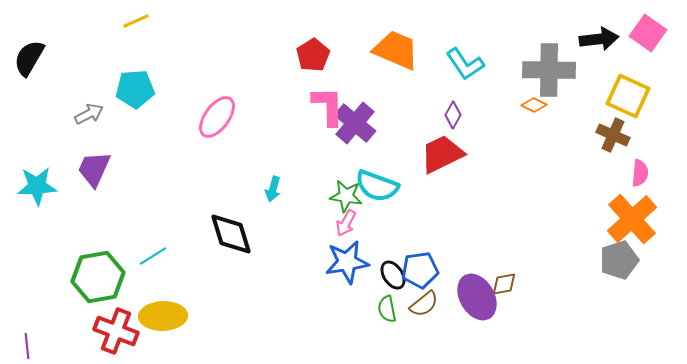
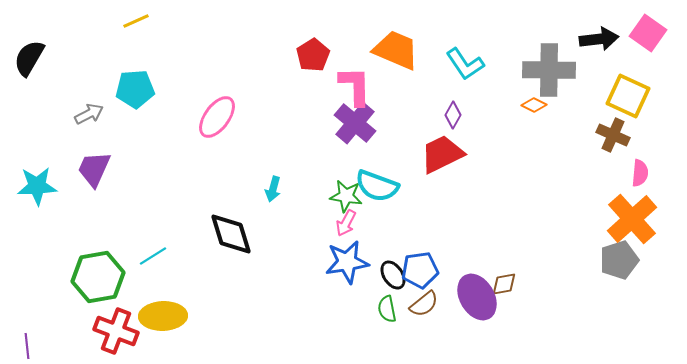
pink L-shape: moved 27 px right, 20 px up
